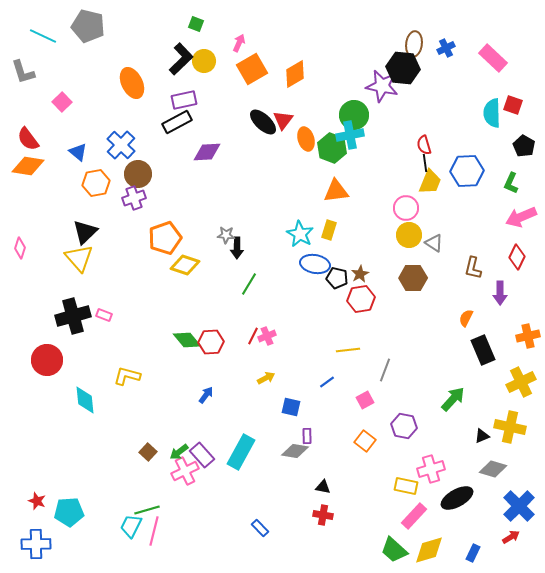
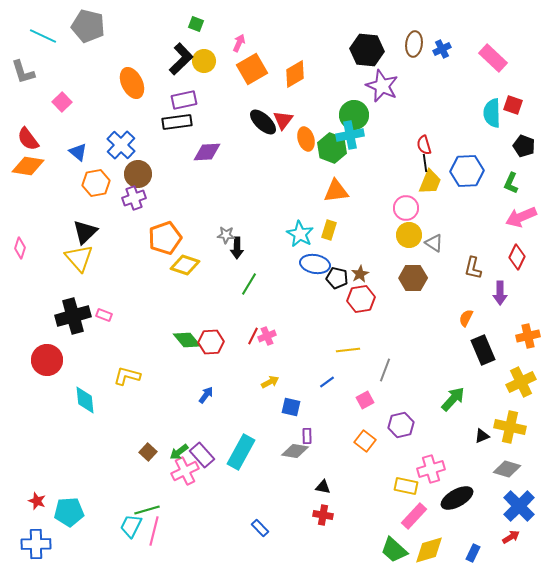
blue cross at (446, 48): moved 4 px left, 1 px down
black hexagon at (403, 68): moved 36 px left, 18 px up
purple star at (382, 86): rotated 12 degrees clockwise
black rectangle at (177, 122): rotated 20 degrees clockwise
black pentagon at (524, 146): rotated 10 degrees counterclockwise
yellow arrow at (266, 378): moved 4 px right, 4 px down
purple hexagon at (404, 426): moved 3 px left, 1 px up; rotated 25 degrees counterclockwise
gray diamond at (493, 469): moved 14 px right
